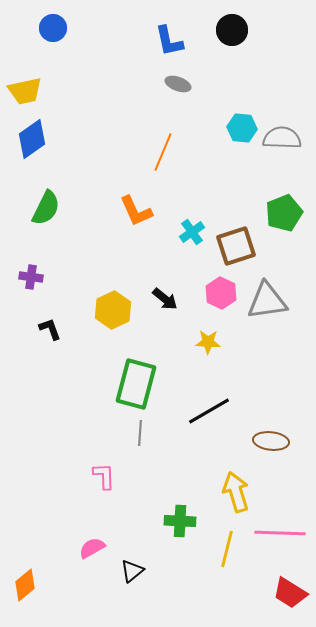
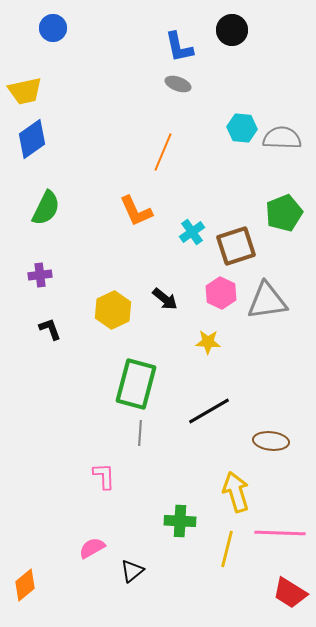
blue L-shape: moved 10 px right, 6 px down
purple cross: moved 9 px right, 2 px up; rotated 15 degrees counterclockwise
